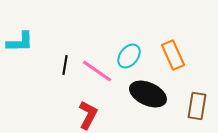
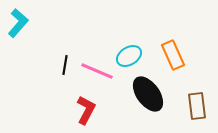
cyan L-shape: moved 2 px left, 19 px up; rotated 48 degrees counterclockwise
cyan ellipse: rotated 20 degrees clockwise
pink line: rotated 12 degrees counterclockwise
black ellipse: rotated 30 degrees clockwise
brown rectangle: rotated 16 degrees counterclockwise
red L-shape: moved 2 px left, 5 px up
